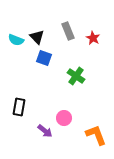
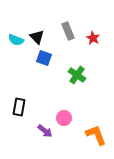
green cross: moved 1 px right, 1 px up
